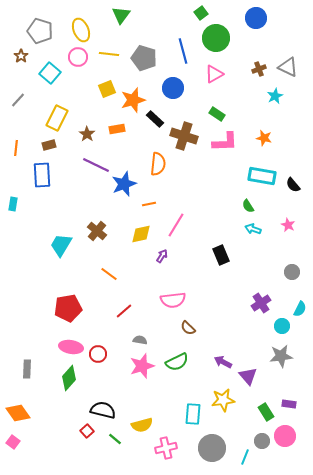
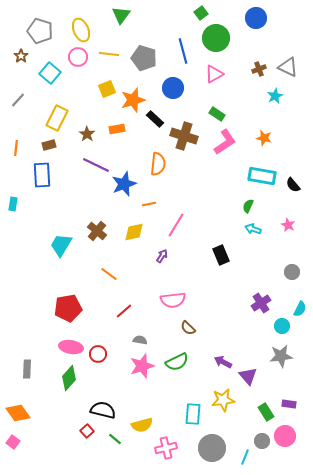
pink L-shape at (225, 142): rotated 32 degrees counterclockwise
green semicircle at (248, 206): rotated 56 degrees clockwise
yellow diamond at (141, 234): moved 7 px left, 2 px up
